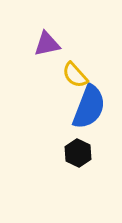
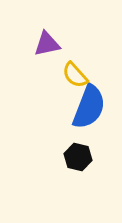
black hexagon: moved 4 px down; rotated 12 degrees counterclockwise
